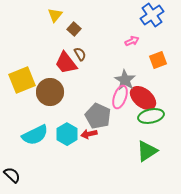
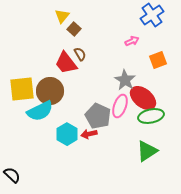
yellow triangle: moved 7 px right, 1 px down
yellow square: moved 9 px down; rotated 16 degrees clockwise
brown circle: moved 1 px up
pink ellipse: moved 9 px down
cyan semicircle: moved 5 px right, 24 px up
